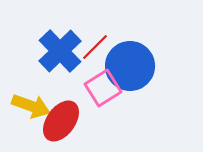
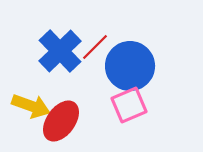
pink square: moved 26 px right, 17 px down; rotated 9 degrees clockwise
